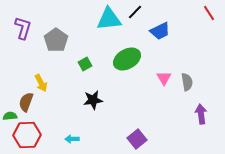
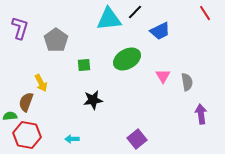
red line: moved 4 px left
purple L-shape: moved 3 px left
green square: moved 1 px left, 1 px down; rotated 24 degrees clockwise
pink triangle: moved 1 px left, 2 px up
red hexagon: rotated 12 degrees clockwise
